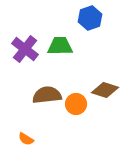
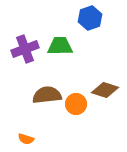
purple cross: rotated 32 degrees clockwise
orange semicircle: rotated 14 degrees counterclockwise
